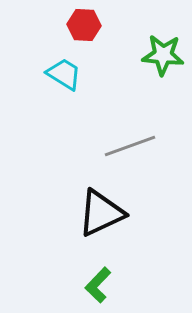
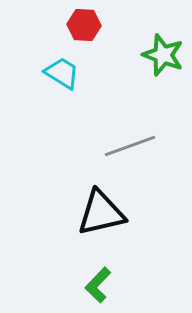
green star: rotated 15 degrees clockwise
cyan trapezoid: moved 2 px left, 1 px up
black triangle: rotated 12 degrees clockwise
